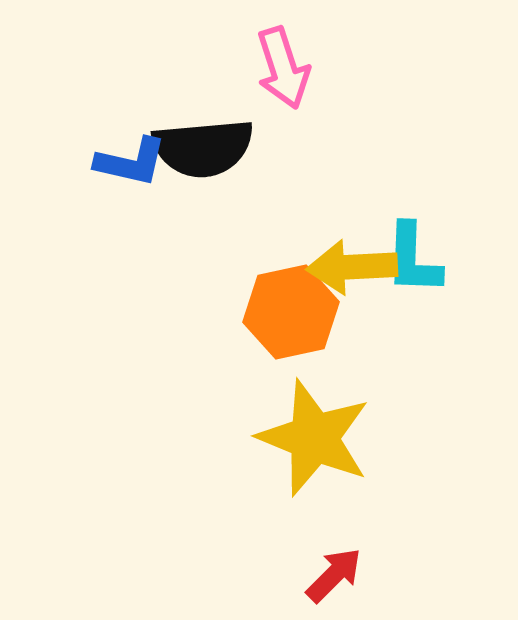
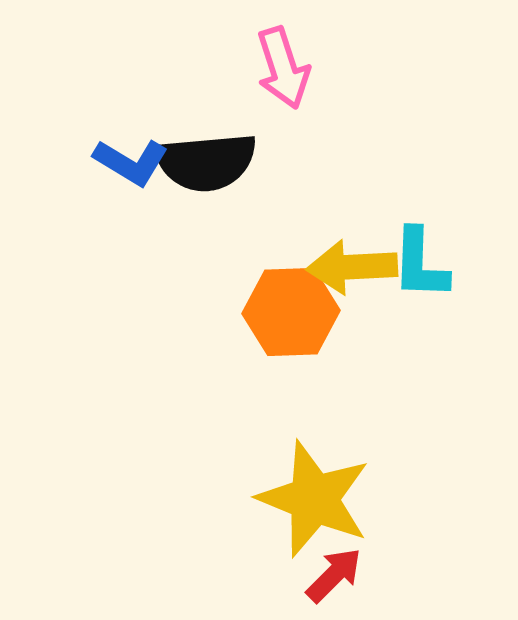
black semicircle: moved 3 px right, 14 px down
blue L-shape: rotated 18 degrees clockwise
cyan L-shape: moved 7 px right, 5 px down
orange hexagon: rotated 10 degrees clockwise
yellow star: moved 61 px down
